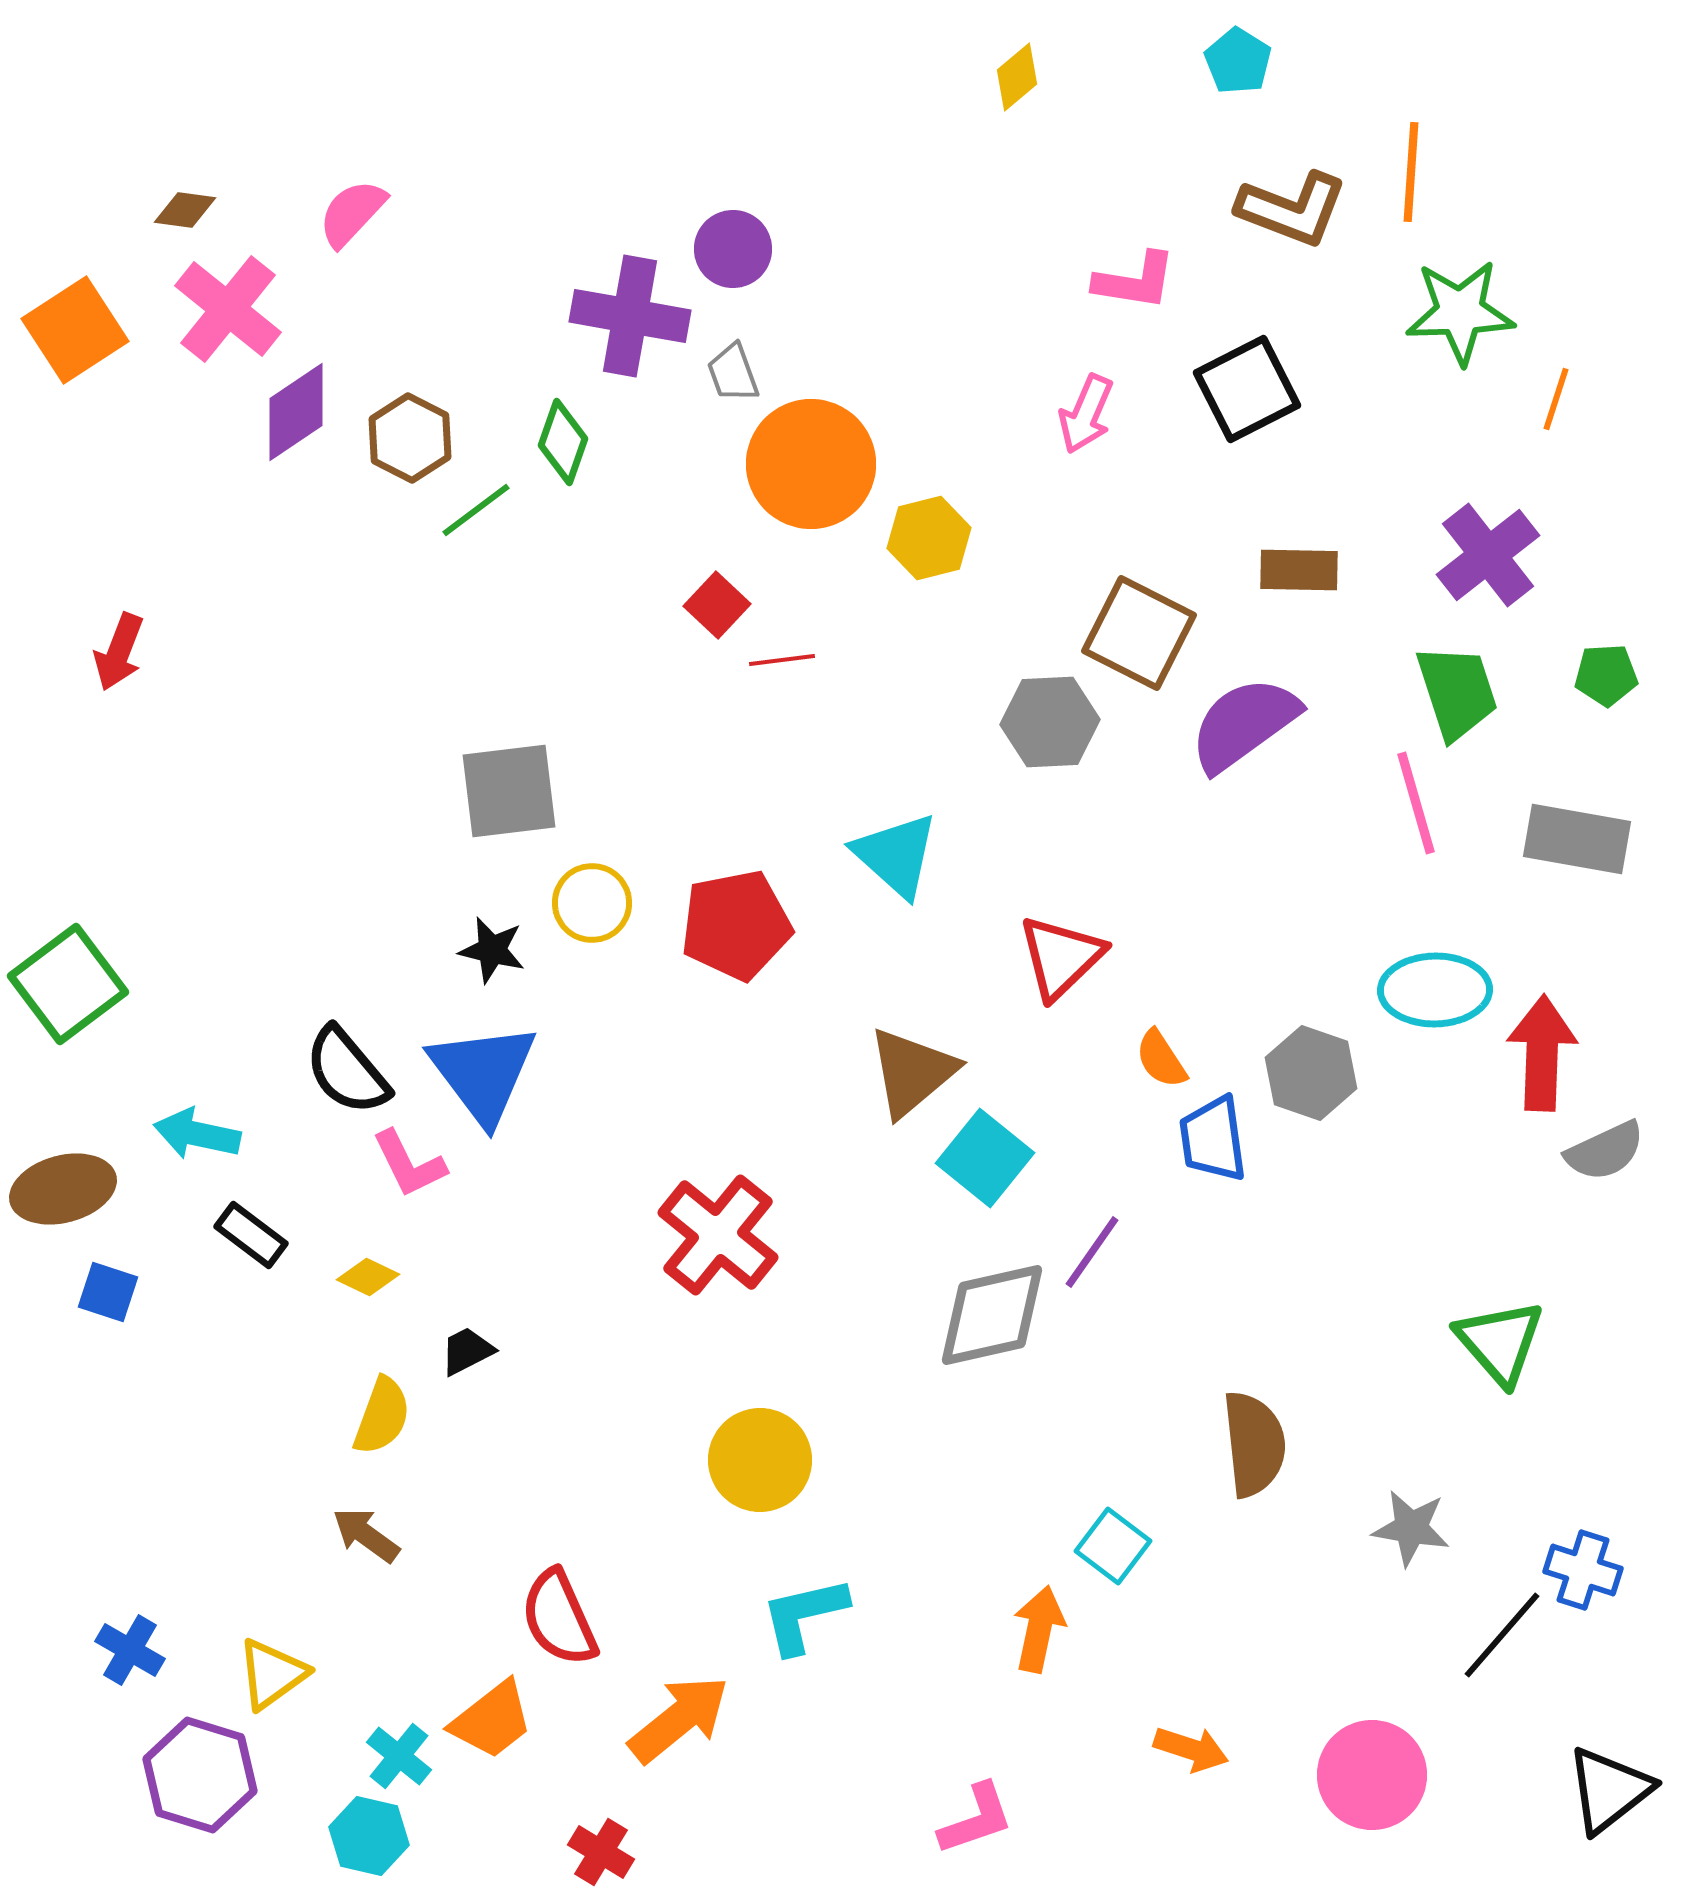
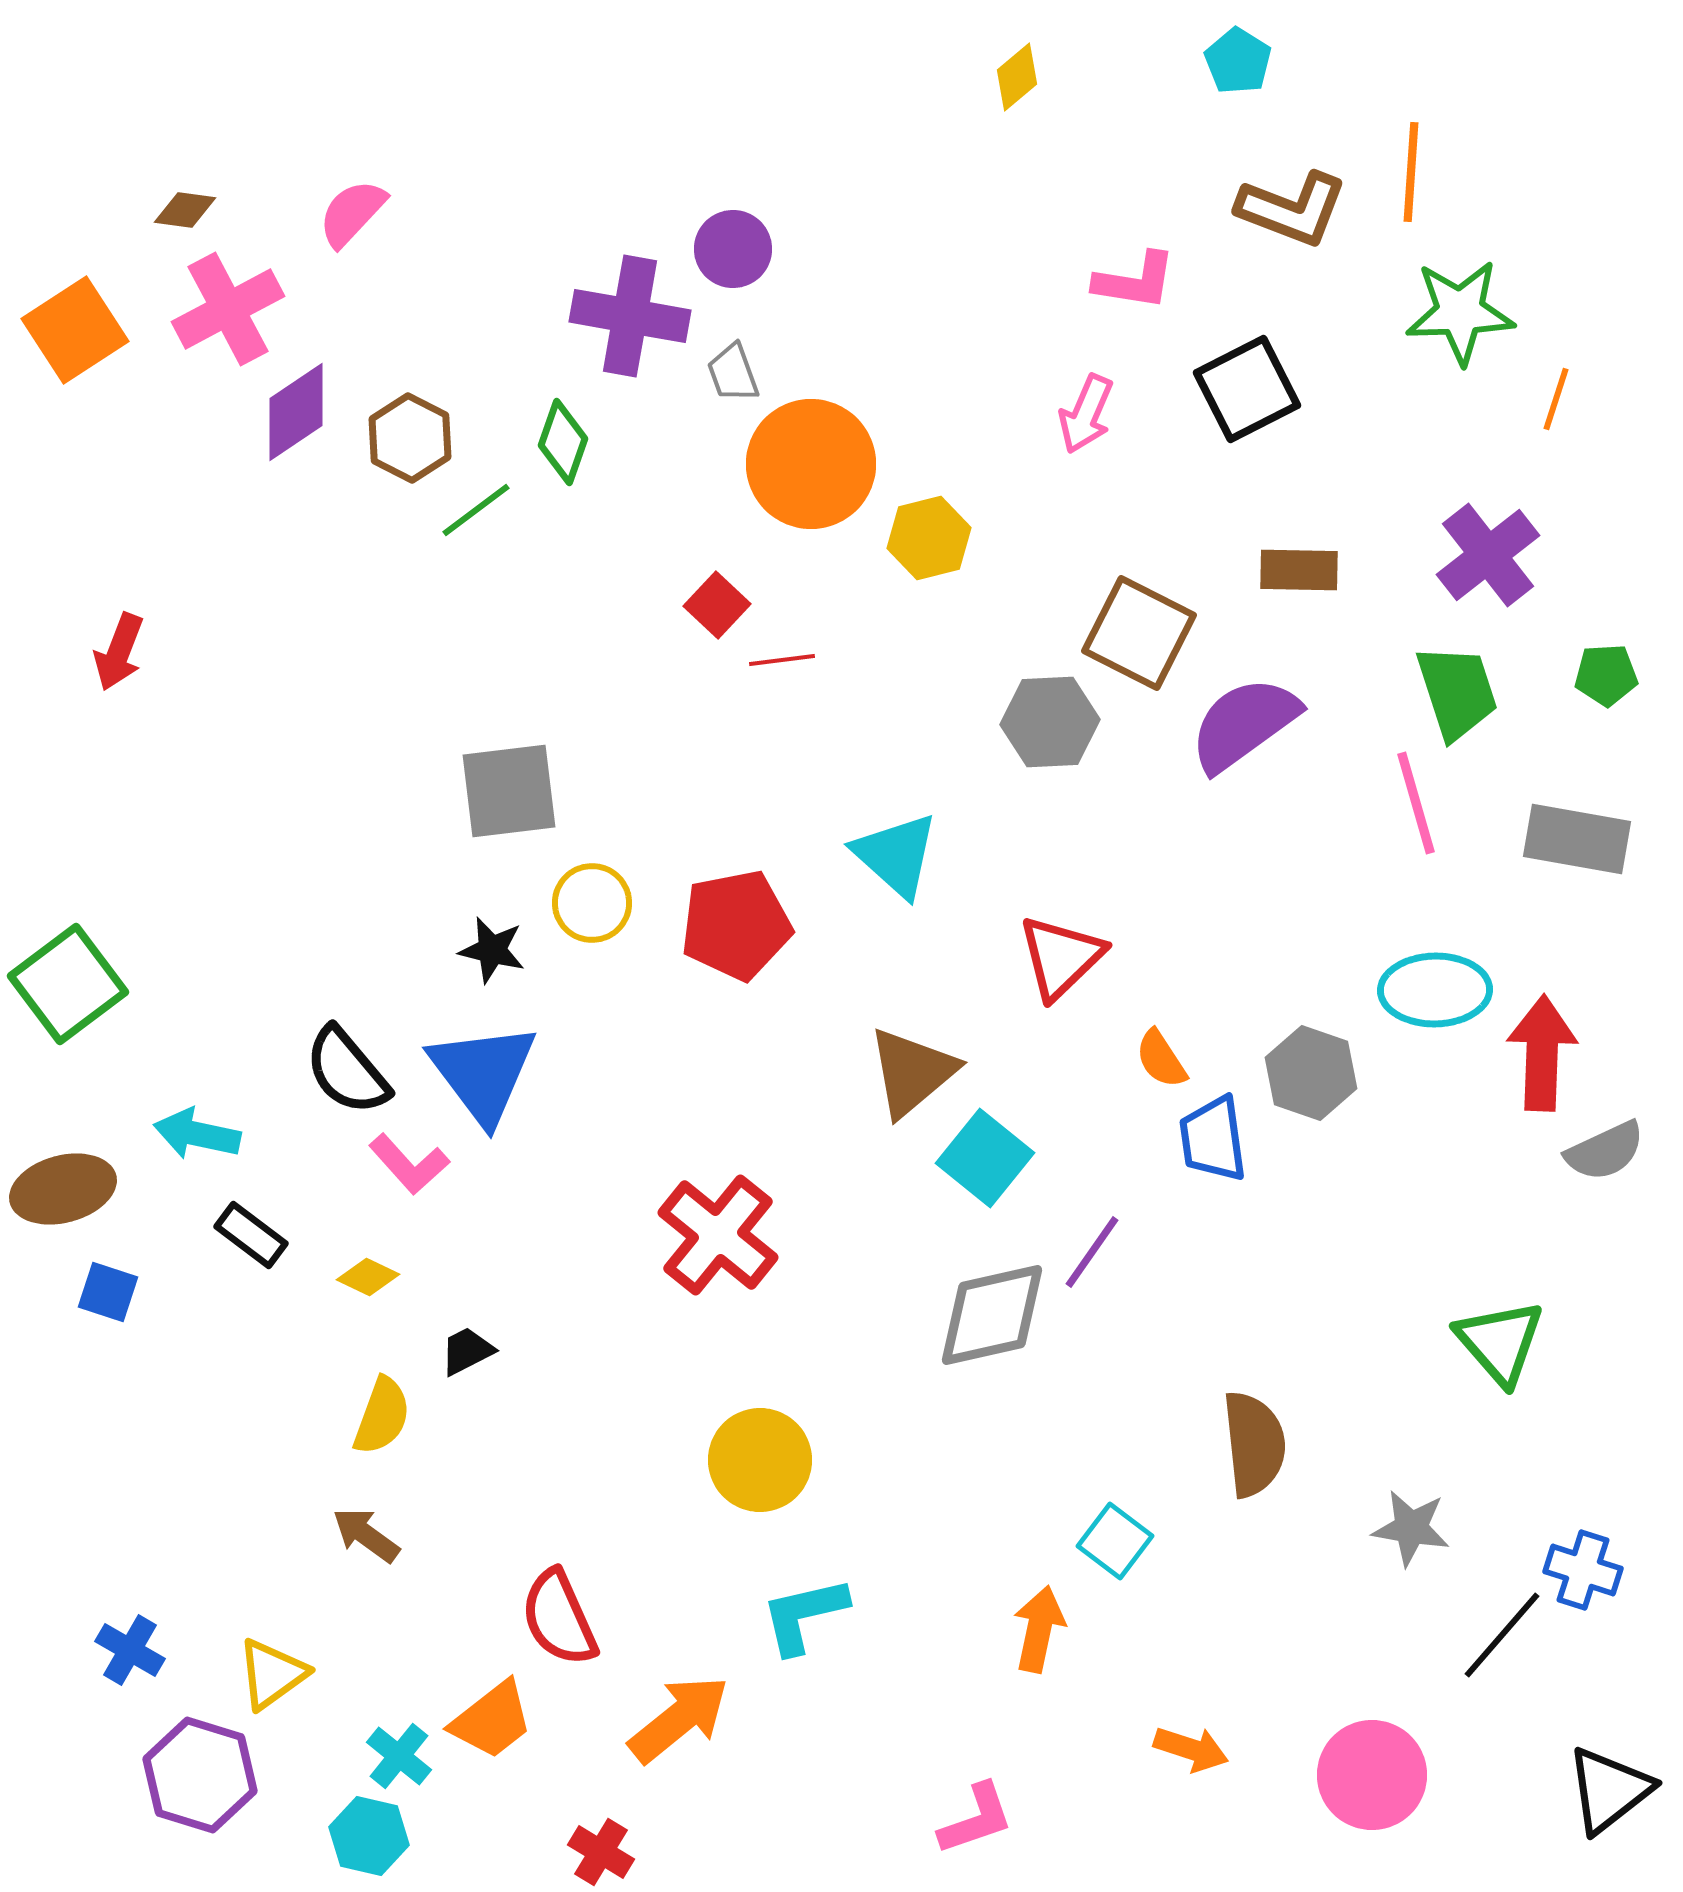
pink cross at (228, 309): rotated 23 degrees clockwise
pink L-shape at (409, 1164): rotated 16 degrees counterclockwise
cyan square at (1113, 1546): moved 2 px right, 5 px up
